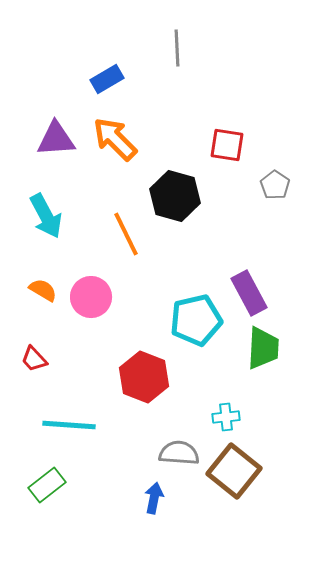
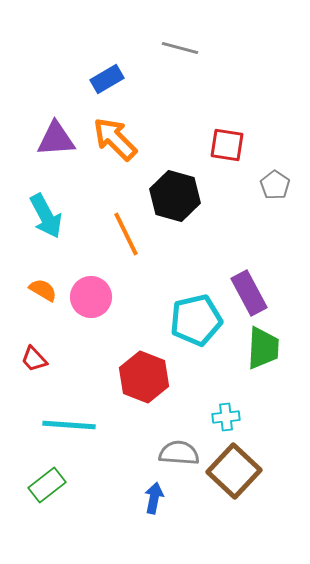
gray line: moved 3 px right; rotated 72 degrees counterclockwise
brown square: rotated 4 degrees clockwise
